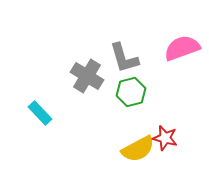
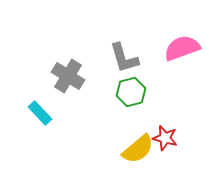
gray cross: moved 19 px left
yellow semicircle: rotated 12 degrees counterclockwise
